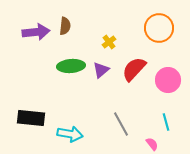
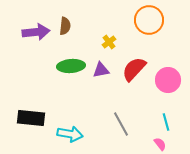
orange circle: moved 10 px left, 8 px up
purple triangle: rotated 30 degrees clockwise
pink semicircle: moved 8 px right
